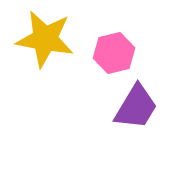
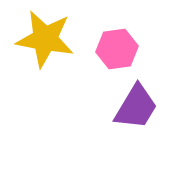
pink hexagon: moved 3 px right, 4 px up; rotated 6 degrees clockwise
